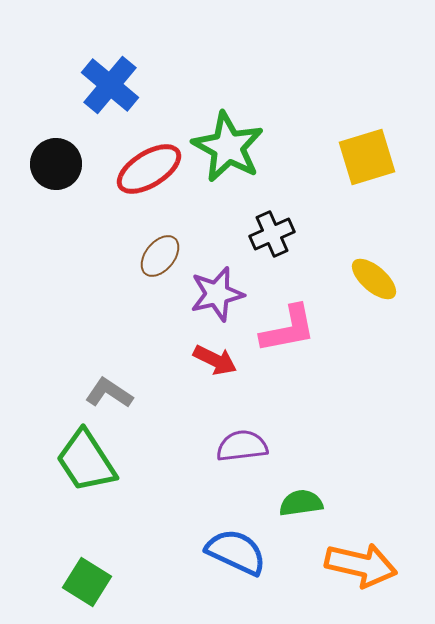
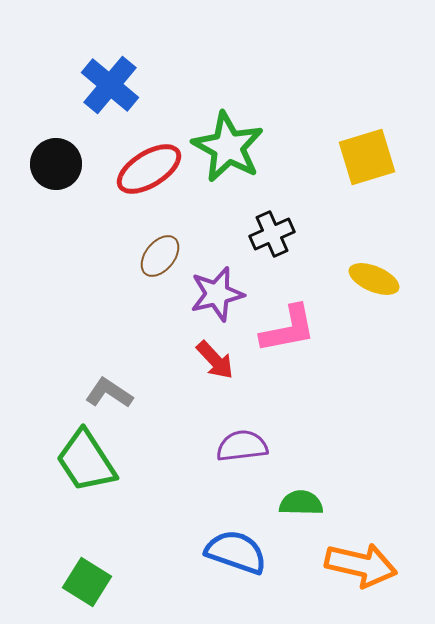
yellow ellipse: rotated 18 degrees counterclockwise
red arrow: rotated 21 degrees clockwise
green semicircle: rotated 9 degrees clockwise
blue semicircle: rotated 6 degrees counterclockwise
